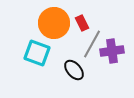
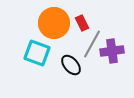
black ellipse: moved 3 px left, 5 px up
